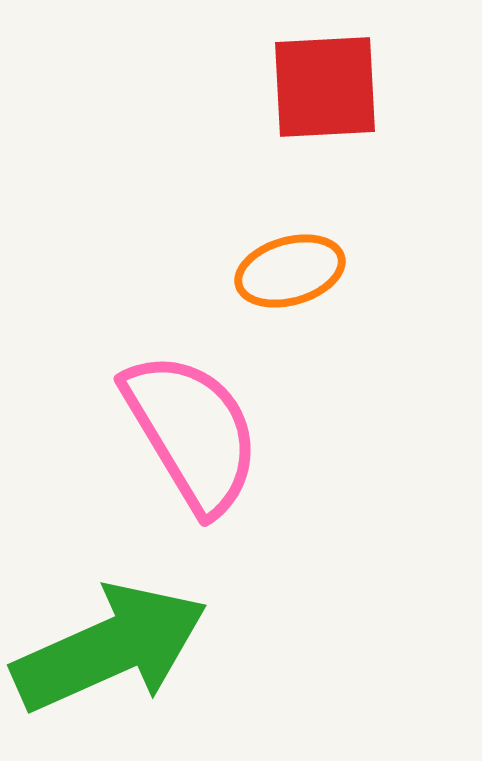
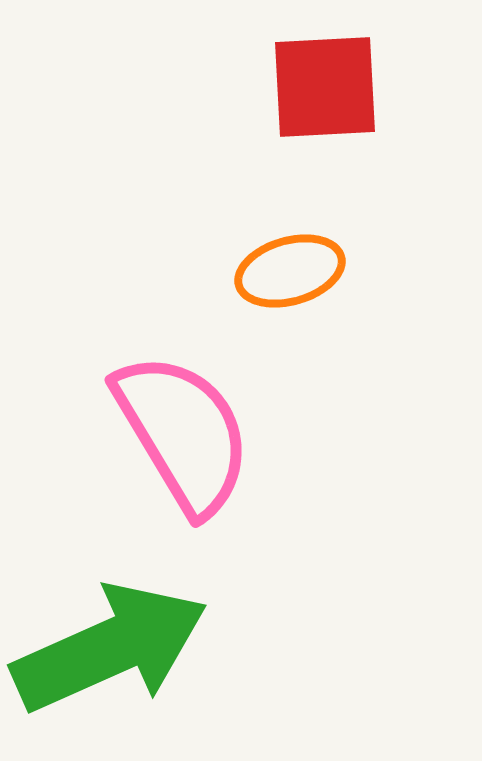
pink semicircle: moved 9 px left, 1 px down
